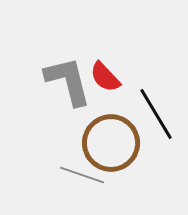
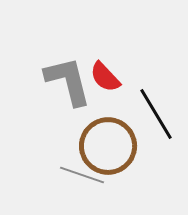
brown circle: moved 3 px left, 3 px down
